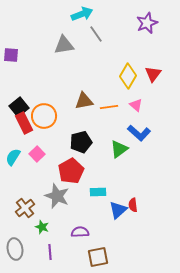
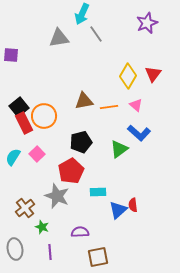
cyan arrow: rotated 135 degrees clockwise
gray triangle: moved 5 px left, 7 px up
